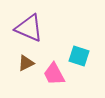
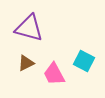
purple triangle: rotated 8 degrees counterclockwise
cyan square: moved 5 px right, 5 px down; rotated 10 degrees clockwise
